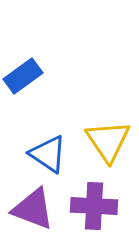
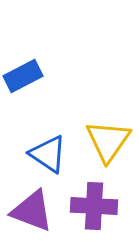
blue rectangle: rotated 9 degrees clockwise
yellow triangle: rotated 9 degrees clockwise
purple triangle: moved 1 px left, 2 px down
